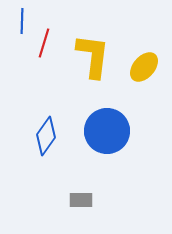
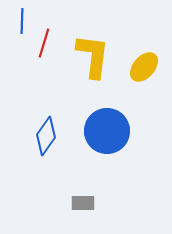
gray rectangle: moved 2 px right, 3 px down
